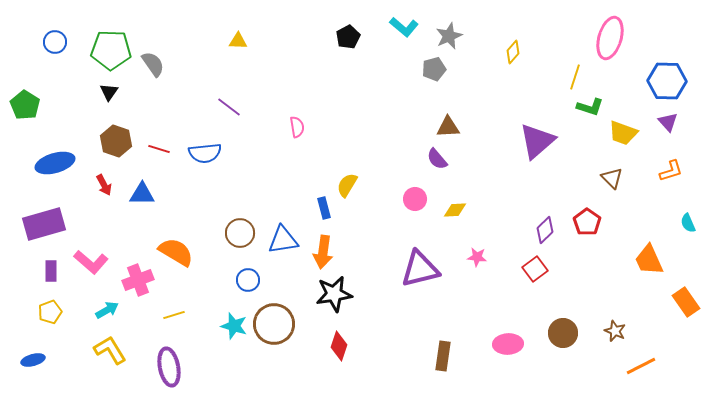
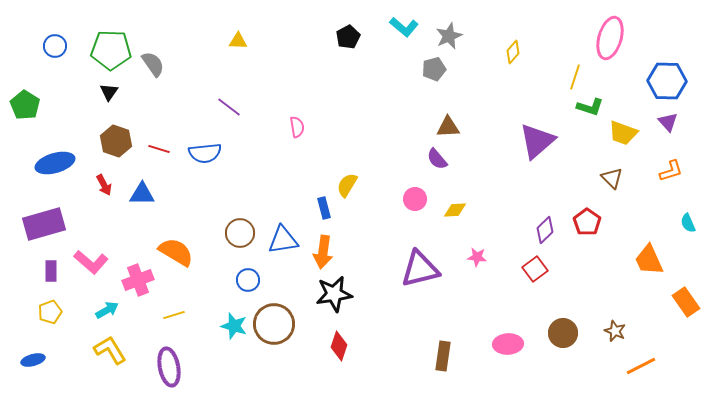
blue circle at (55, 42): moved 4 px down
